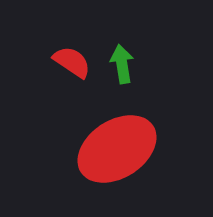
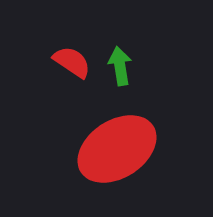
green arrow: moved 2 px left, 2 px down
